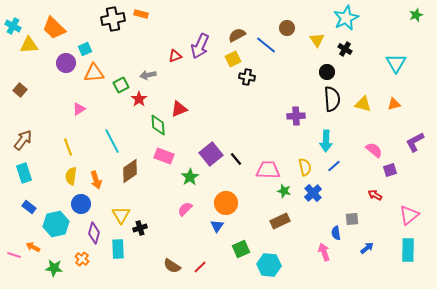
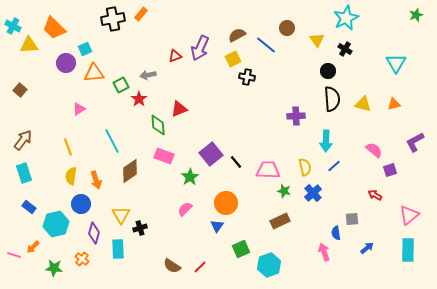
orange rectangle at (141, 14): rotated 64 degrees counterclockwise
purple arrow at (200, 46): moved 2 px down
black circle at (327, 72): moved 1 px right, 1 px up
black line at (236, 159): moved 3 px down
orange arrow at (33, 247): rotated 72 degrees counterclockwise
cyan hexagon at (269, 265): rotated 25 degrees counterclockwise
